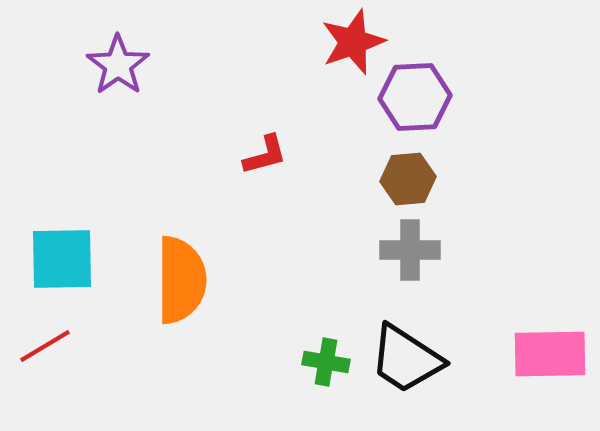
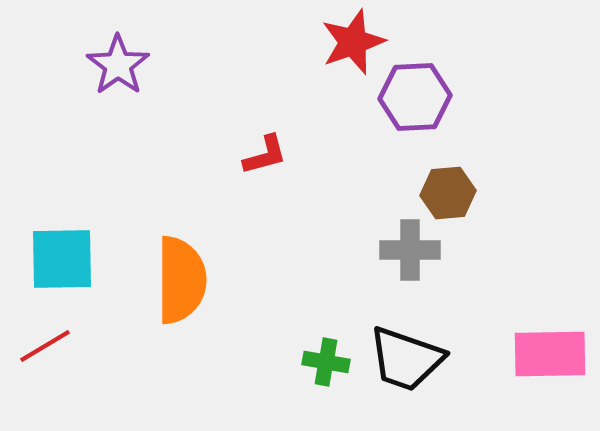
brown hexagon: moved 40 px right, 14 px down
black trapezoid: rotated 14 degrees counterclockwise
